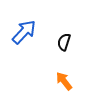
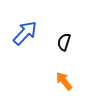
blue arrow: moved 1 px right, 1 px down
